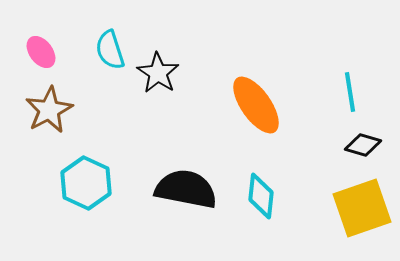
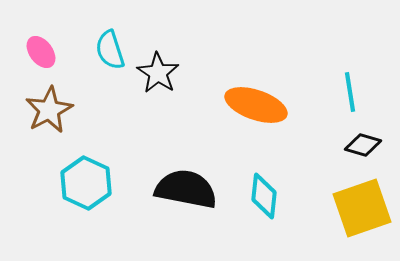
orange ellipse: rotated 36 degrees counterclockwise
cyan diamond: moved 3 px right
